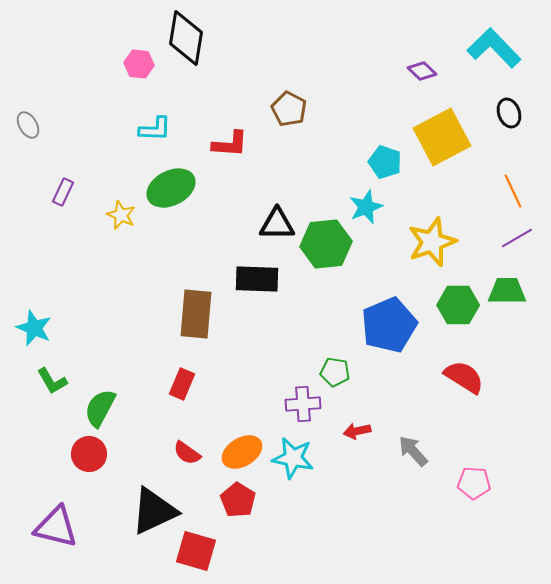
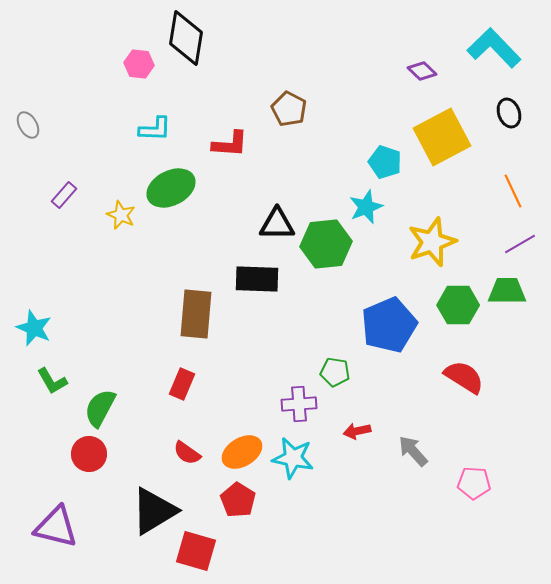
purple rectangle at (63, 192): moved 1 px right, 3 px down; rotated 16 degrees clockwise
purple line at (517, 238): moved 3 px right, 6 px down
purple cross at (303, 404): moved 4 px left
black triangle at (154, 511): rotated 6 degrees counterclockwise
